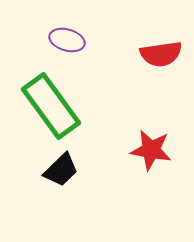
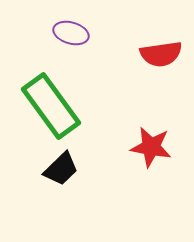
purple ellipse: moved 4 px right, 7 px up
red star: moved 3 px up
black trapezoid: moved 1 px up
